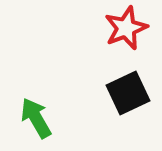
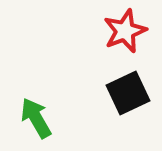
red star: moved 1 px left, 3 px down
